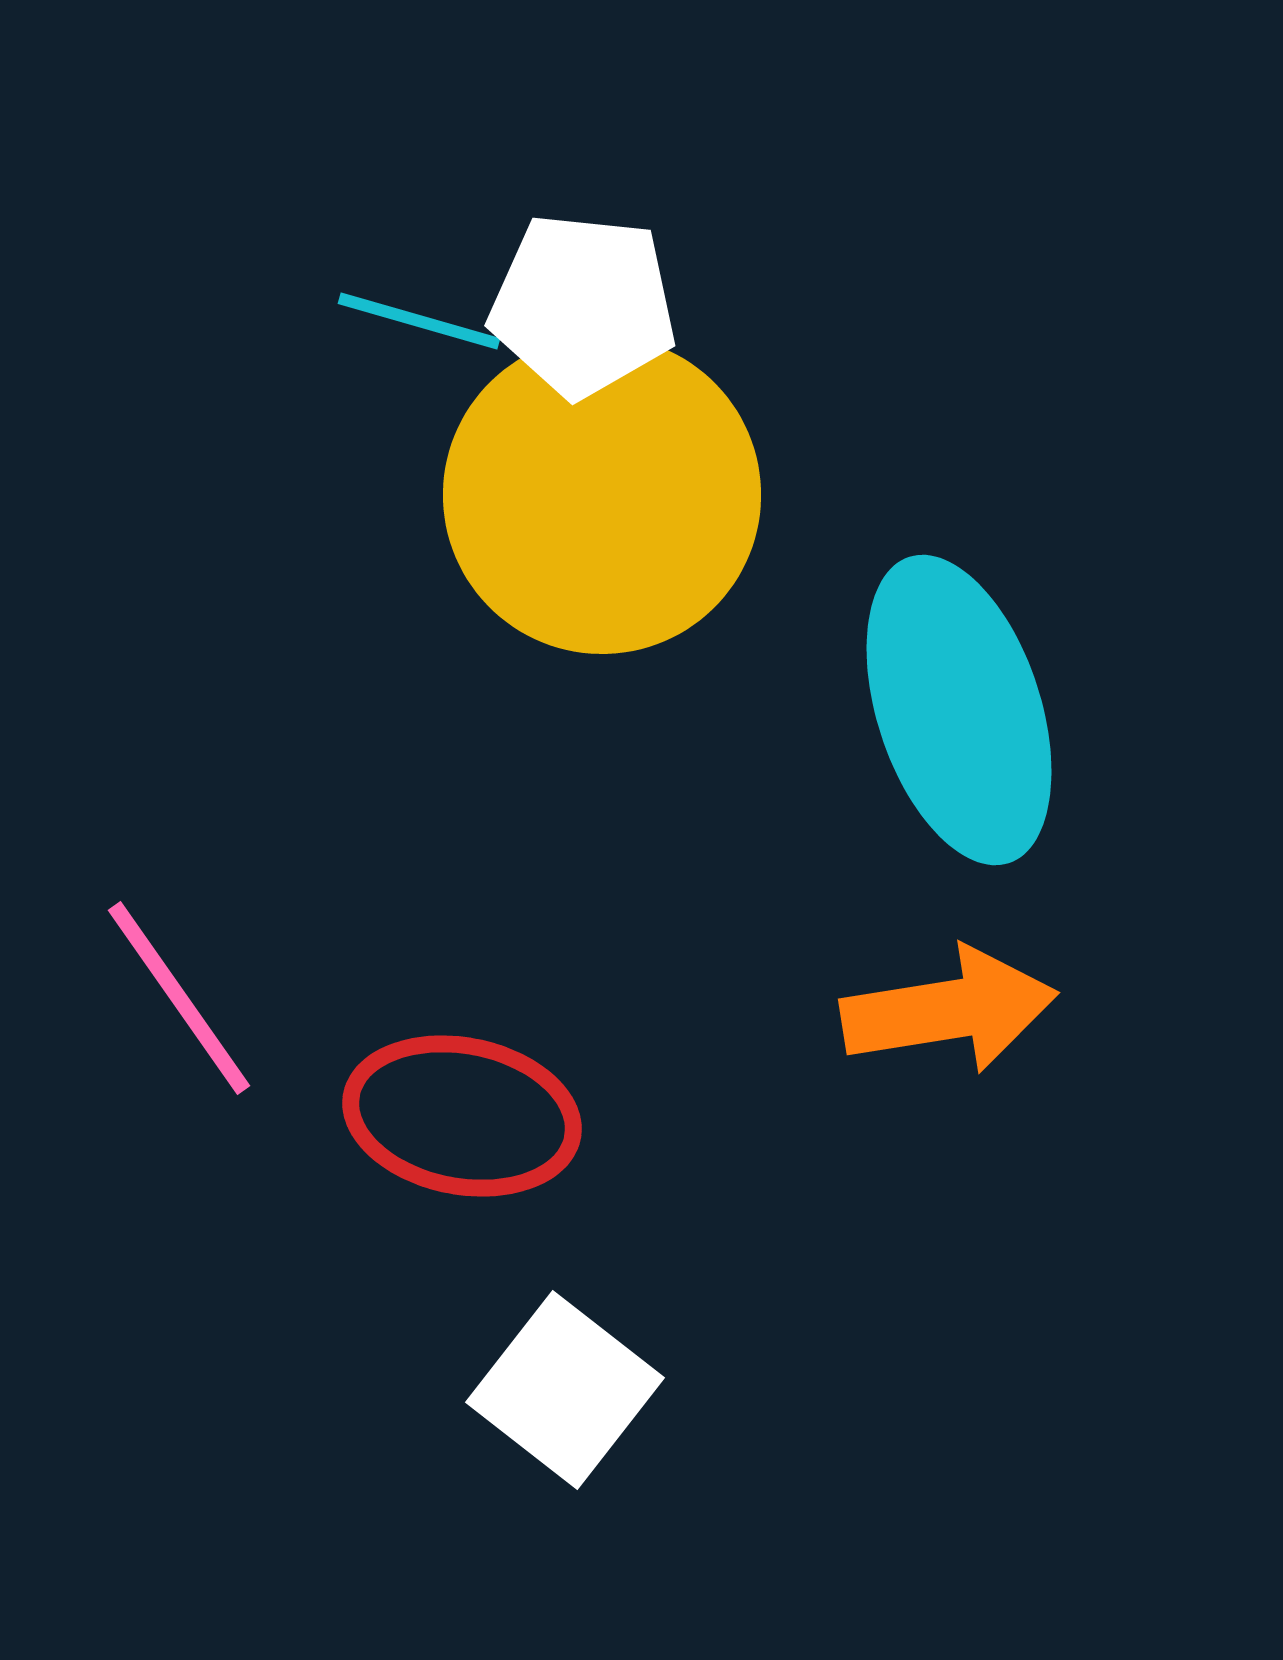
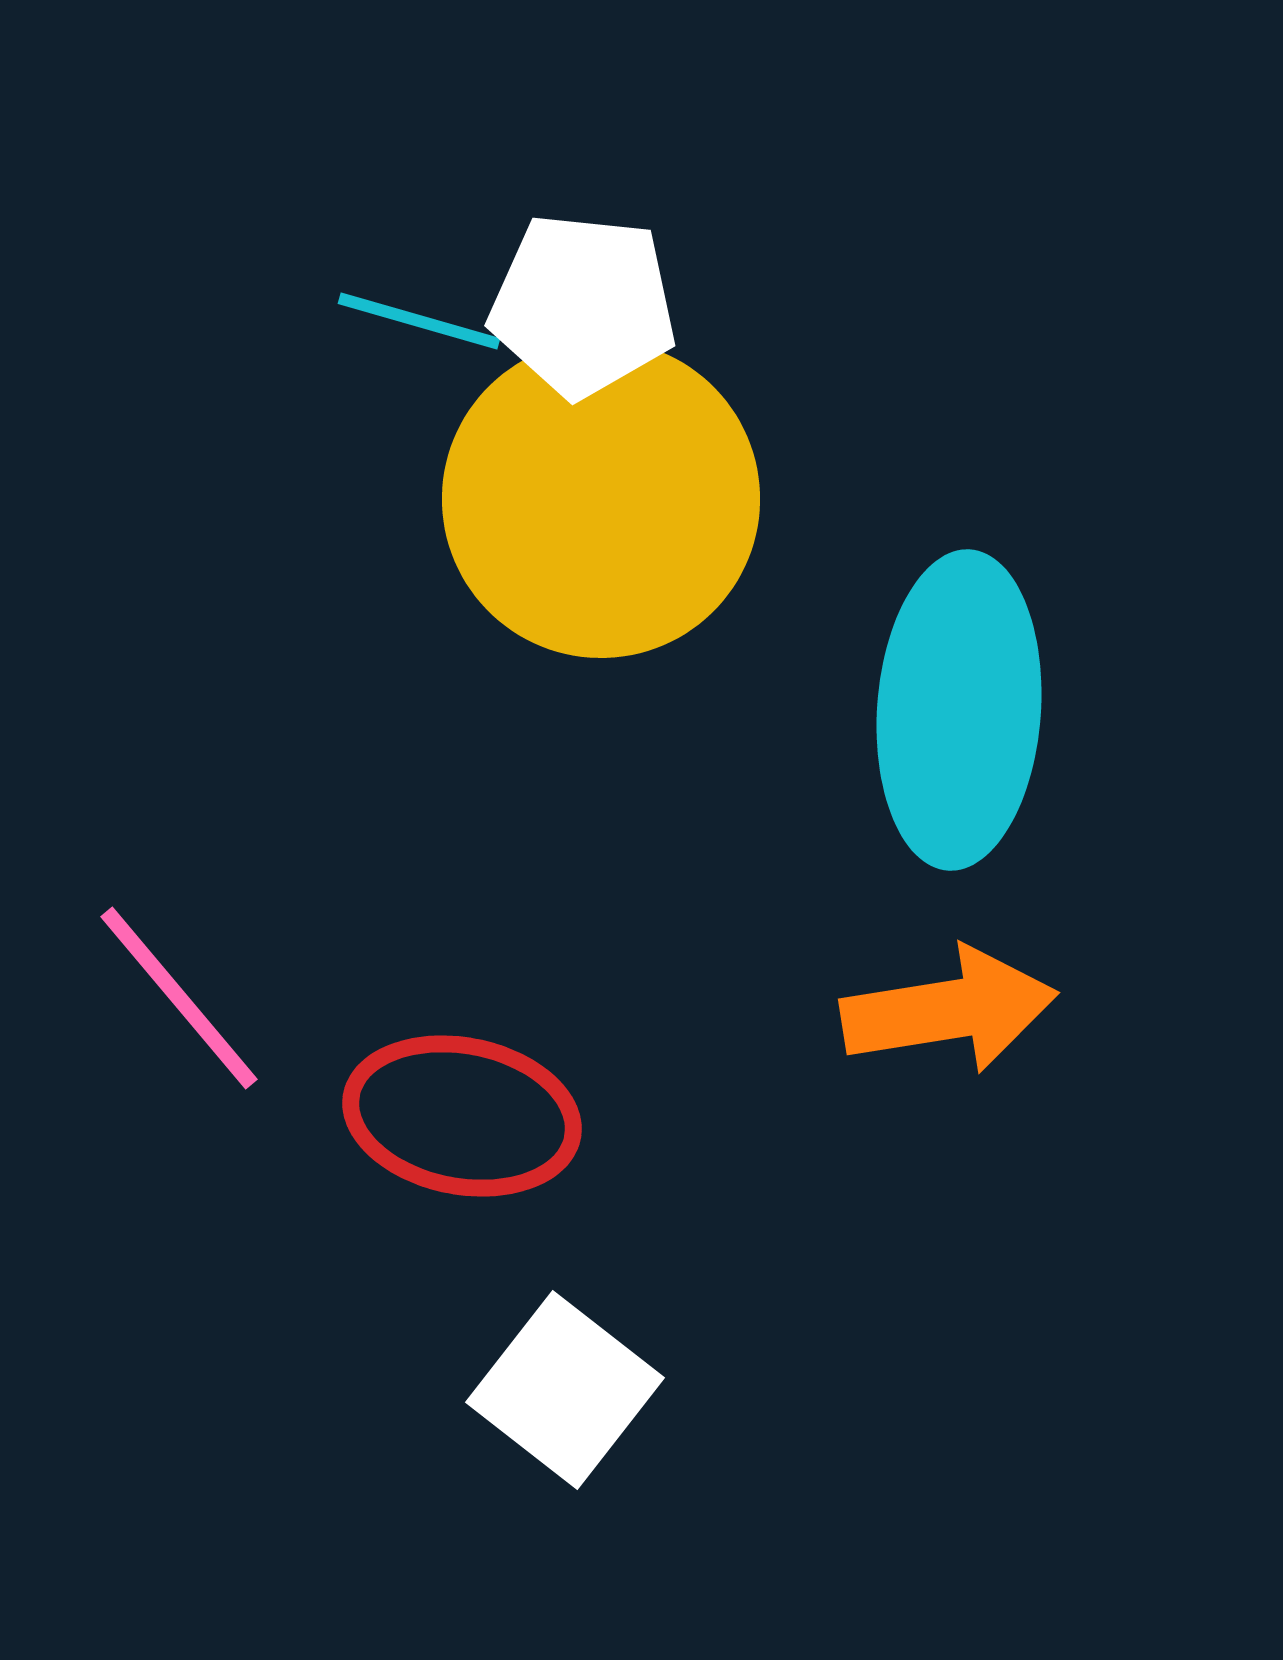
yellow circle: moved 1 px left, 4 px down
cyan ellipse: rotated 22 degrees clockwise
pink line: rotated 5 degrees counterclockwise
